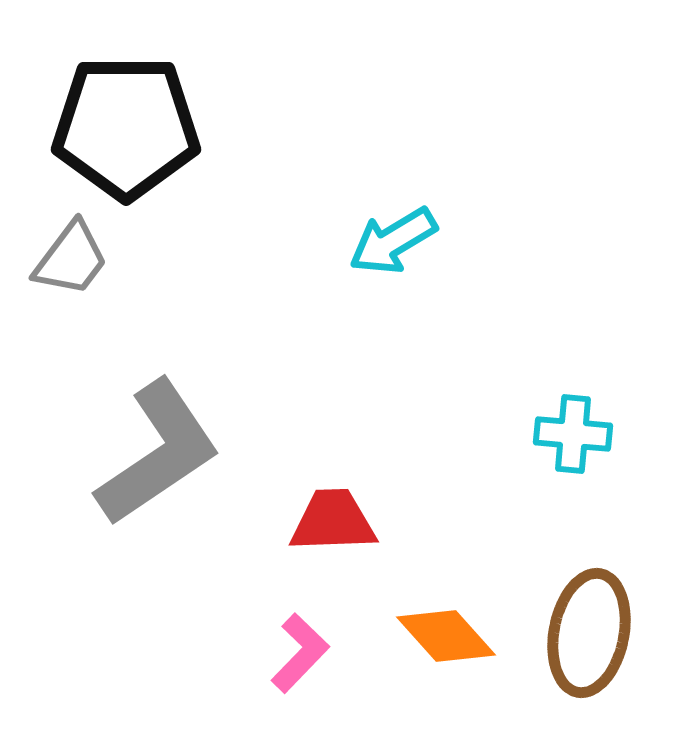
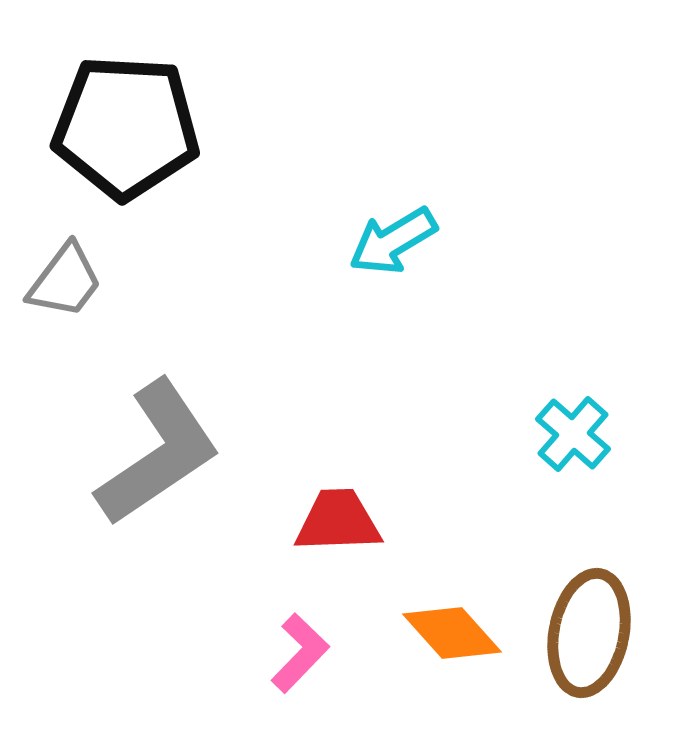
black pentagon: rotated 3 degrees clockwise
gray trapezoid: moved 6 px left, 22 px down
cyan cross: rotated 36 degrees clockwise
red trapezoid: moved 5 px right
orange diamond: moved 6 px right, 3 px up
